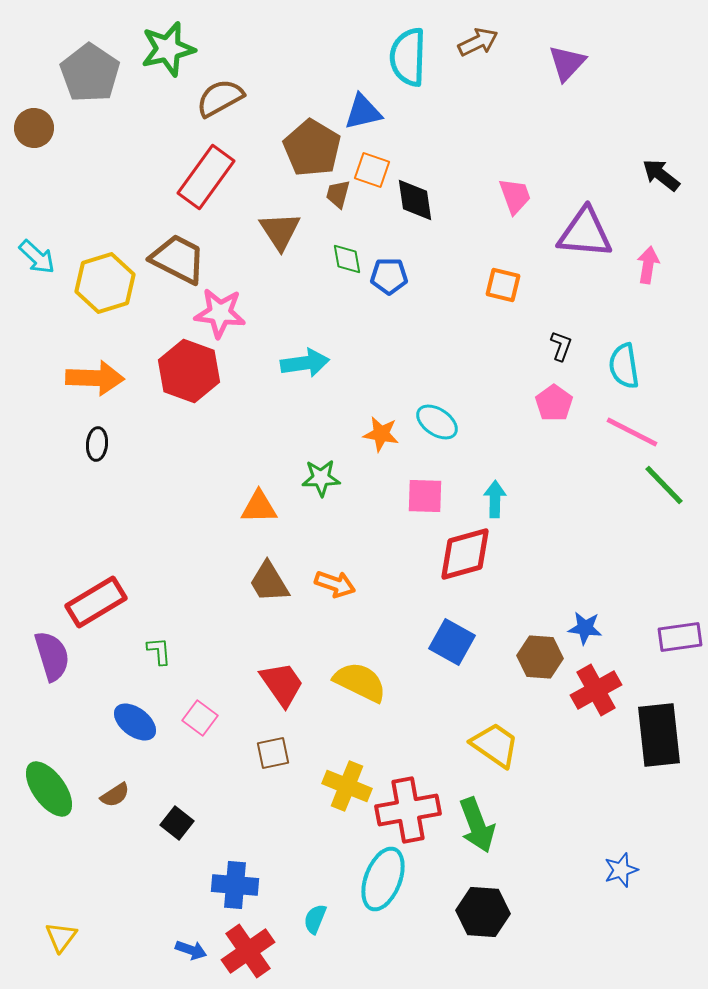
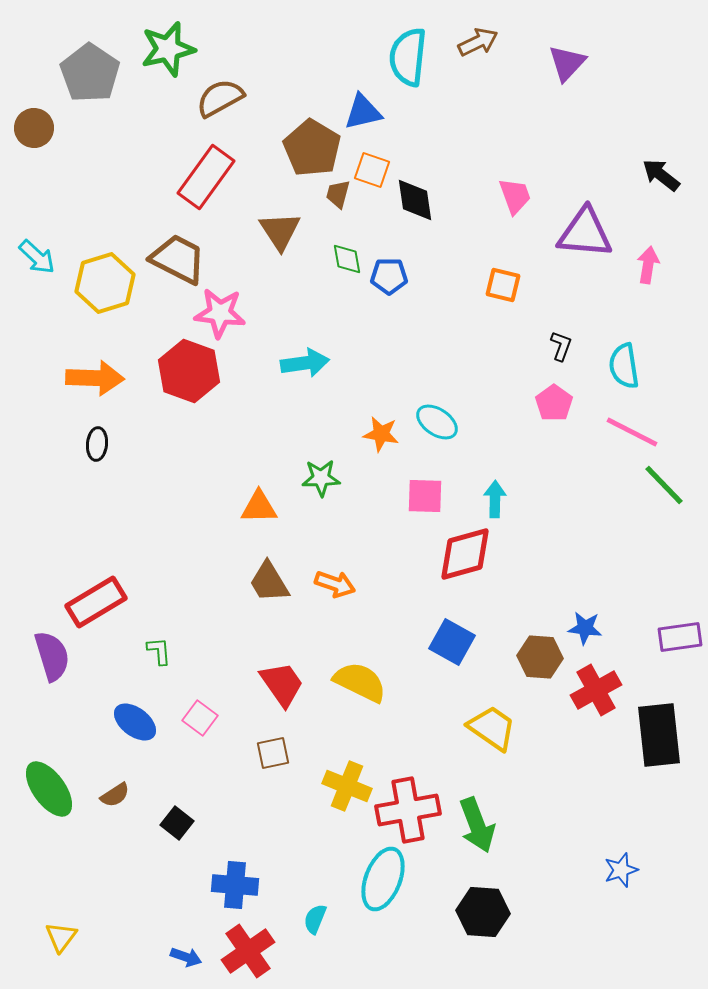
cyan semicircle at (408, 57): rotated 4 degrees clockwise
yellow trapezoid at (495, 745): moved 3 px left, 17 px up
blue arrow at (191, 950): moved 5 px left, 7 px down
